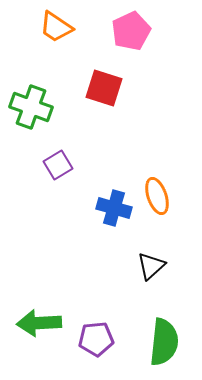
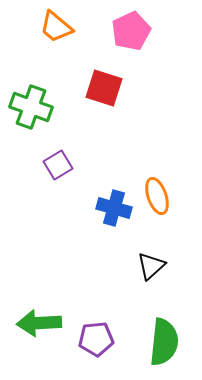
orange trapezoid: rotated 6 degrees clockwise
